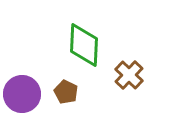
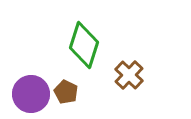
green diamond: rotated 15 degrees clockwise
purple circle: moved 9 px right
